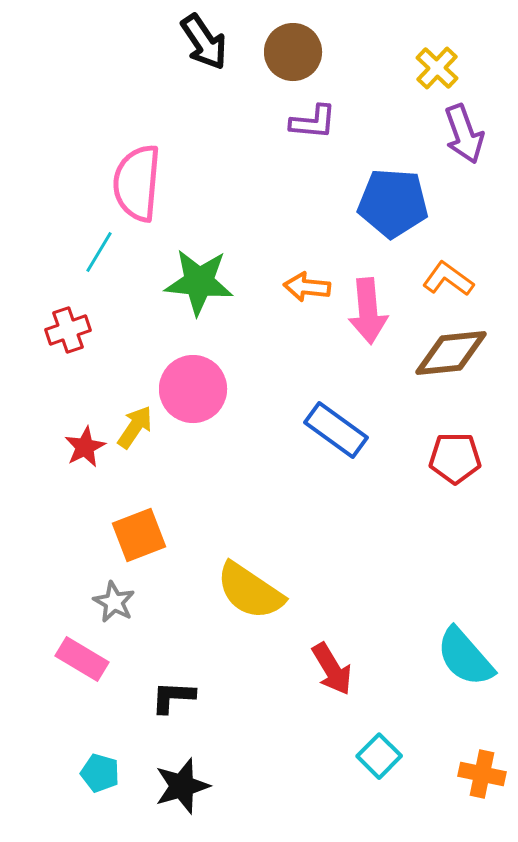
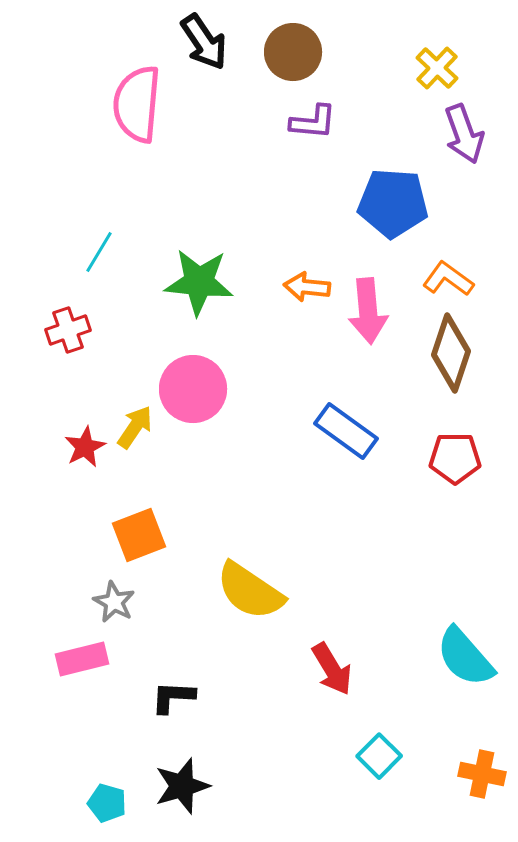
pink semicircle: moved 79 px up
brown diamond: rotated 66 degrees counterclockwise
blue rectangle: moved 10 px right, 1 px down
pink rectangle: rotated 45 degrees counterclockwise
cyan pentagon: moved 7 px right, 30 px down
